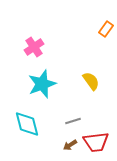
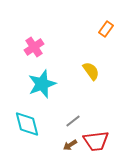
yellow semicircle: moved 10 px up
gray line: rotated 21 degrees counterclockwise
red trapezoid: moved 1 px up
